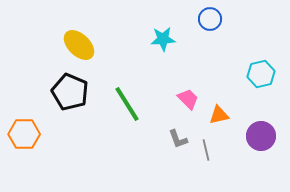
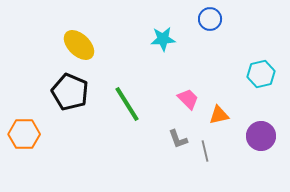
gray line: moved 1 px left, 1 px down
